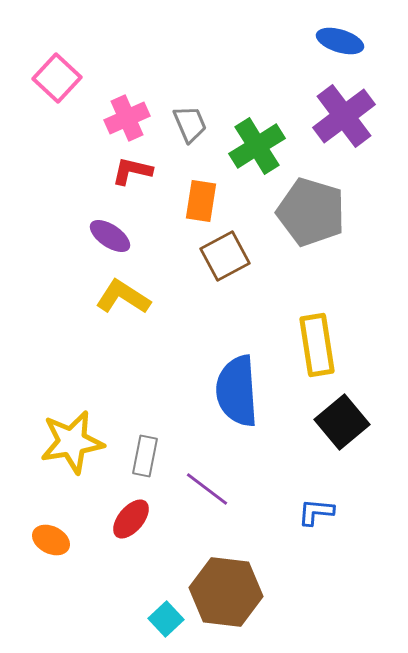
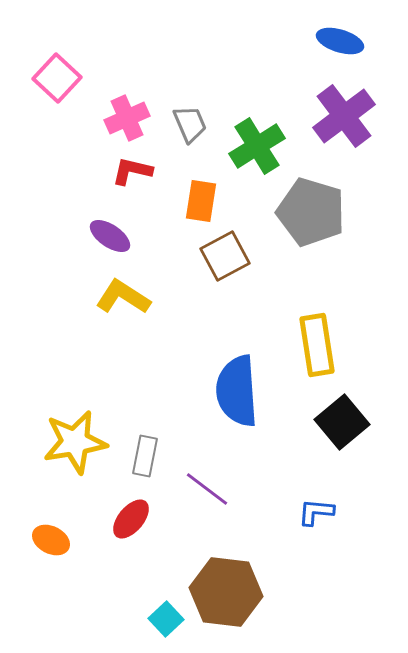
yellow star: moved 3 px right
